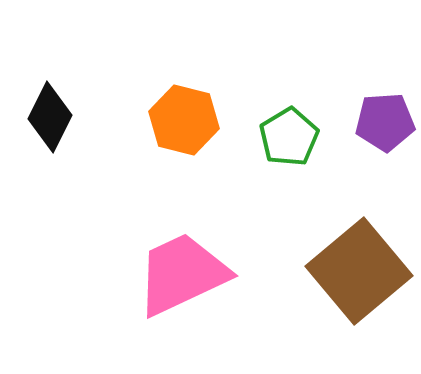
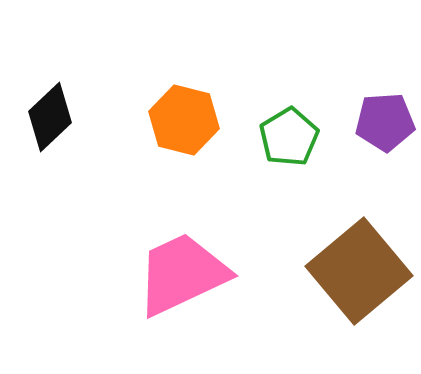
black diamond: rotated 20 degrees clockwise
